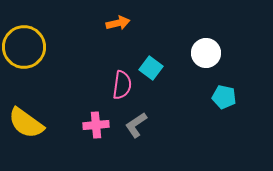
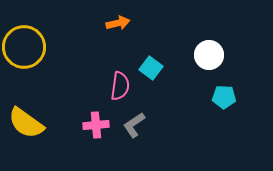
white circle: moved 3 px right, 2 px down
pink semicircle: moved 2 px left, 1 px down
cyan pentagon: rotated 10 degrees counterclockwise
gray L-shape: moved 2 px left
